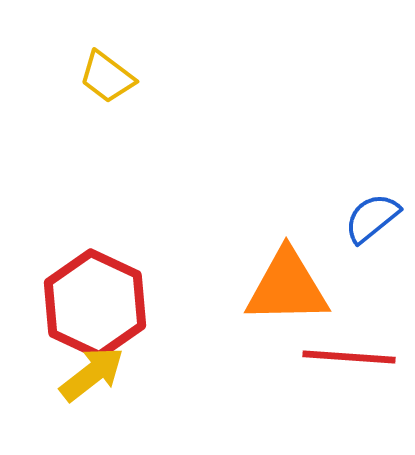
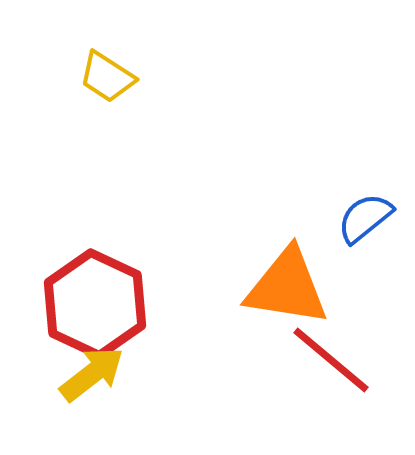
yellow trapezoid: rotated 4 degrees counterclockwise
blue semicircle: moved 7 px left
orange triangle: rotated 10 degrees clockwise
red line: moved 18 px left, 3 px down; rotated 36 degrees clockwise
